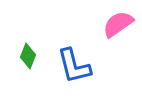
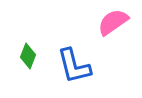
pink semicircle: moved 5 px left, 2 px up
